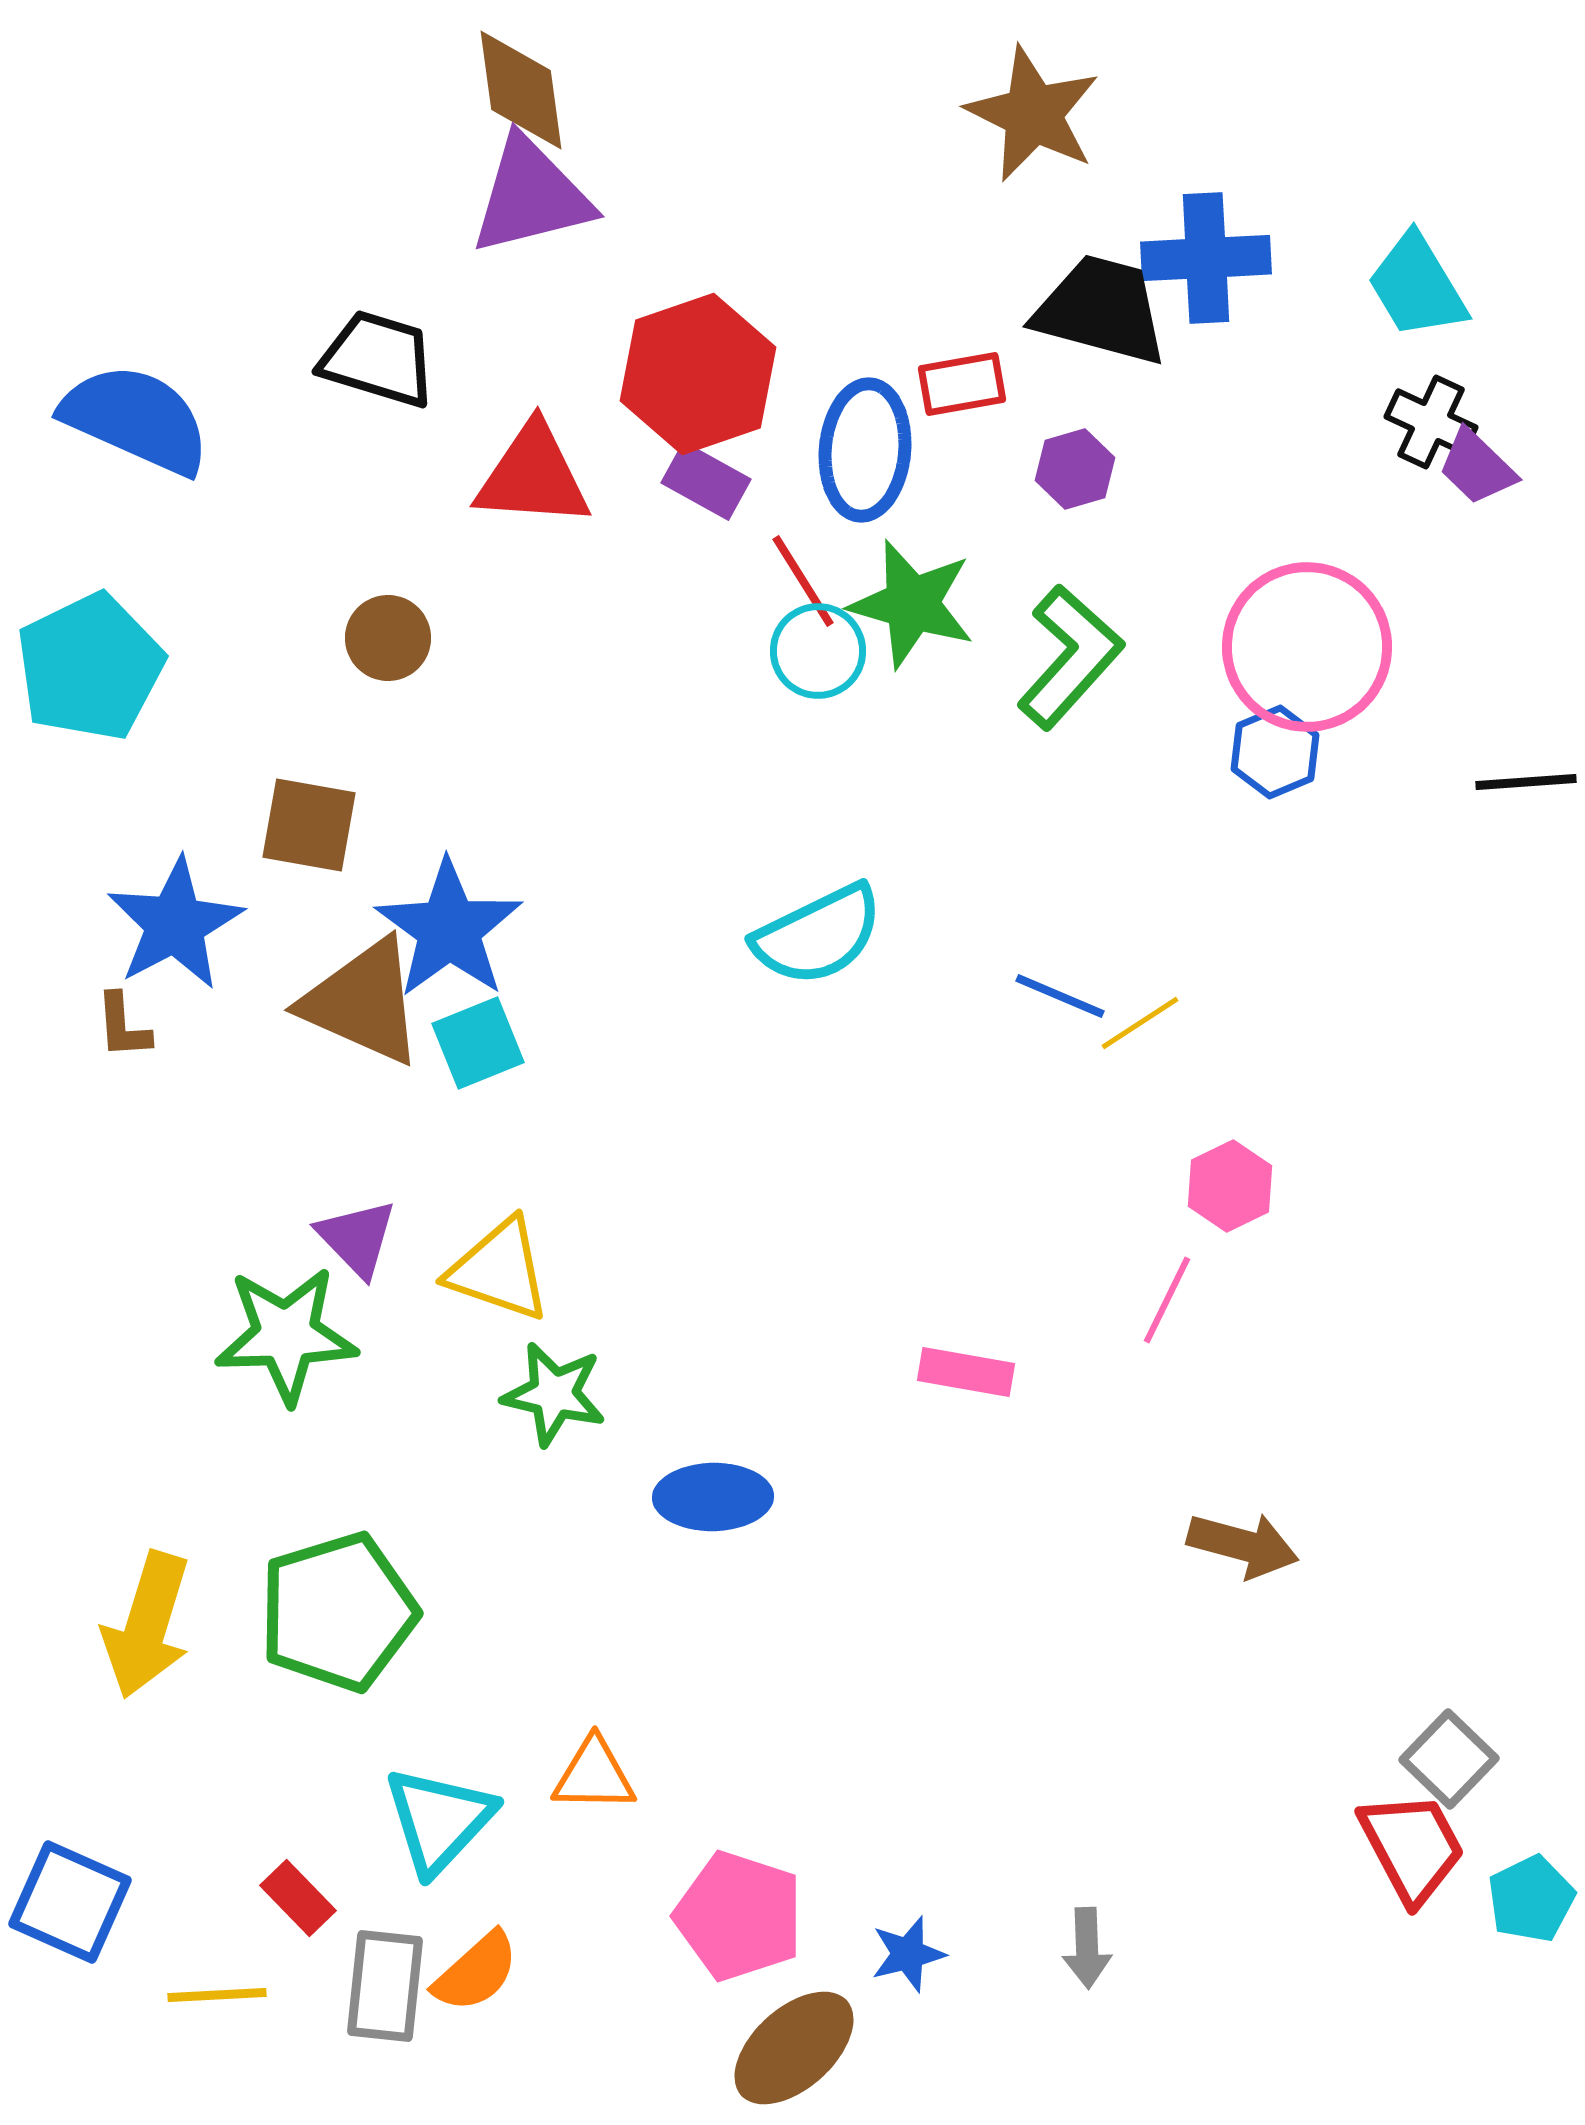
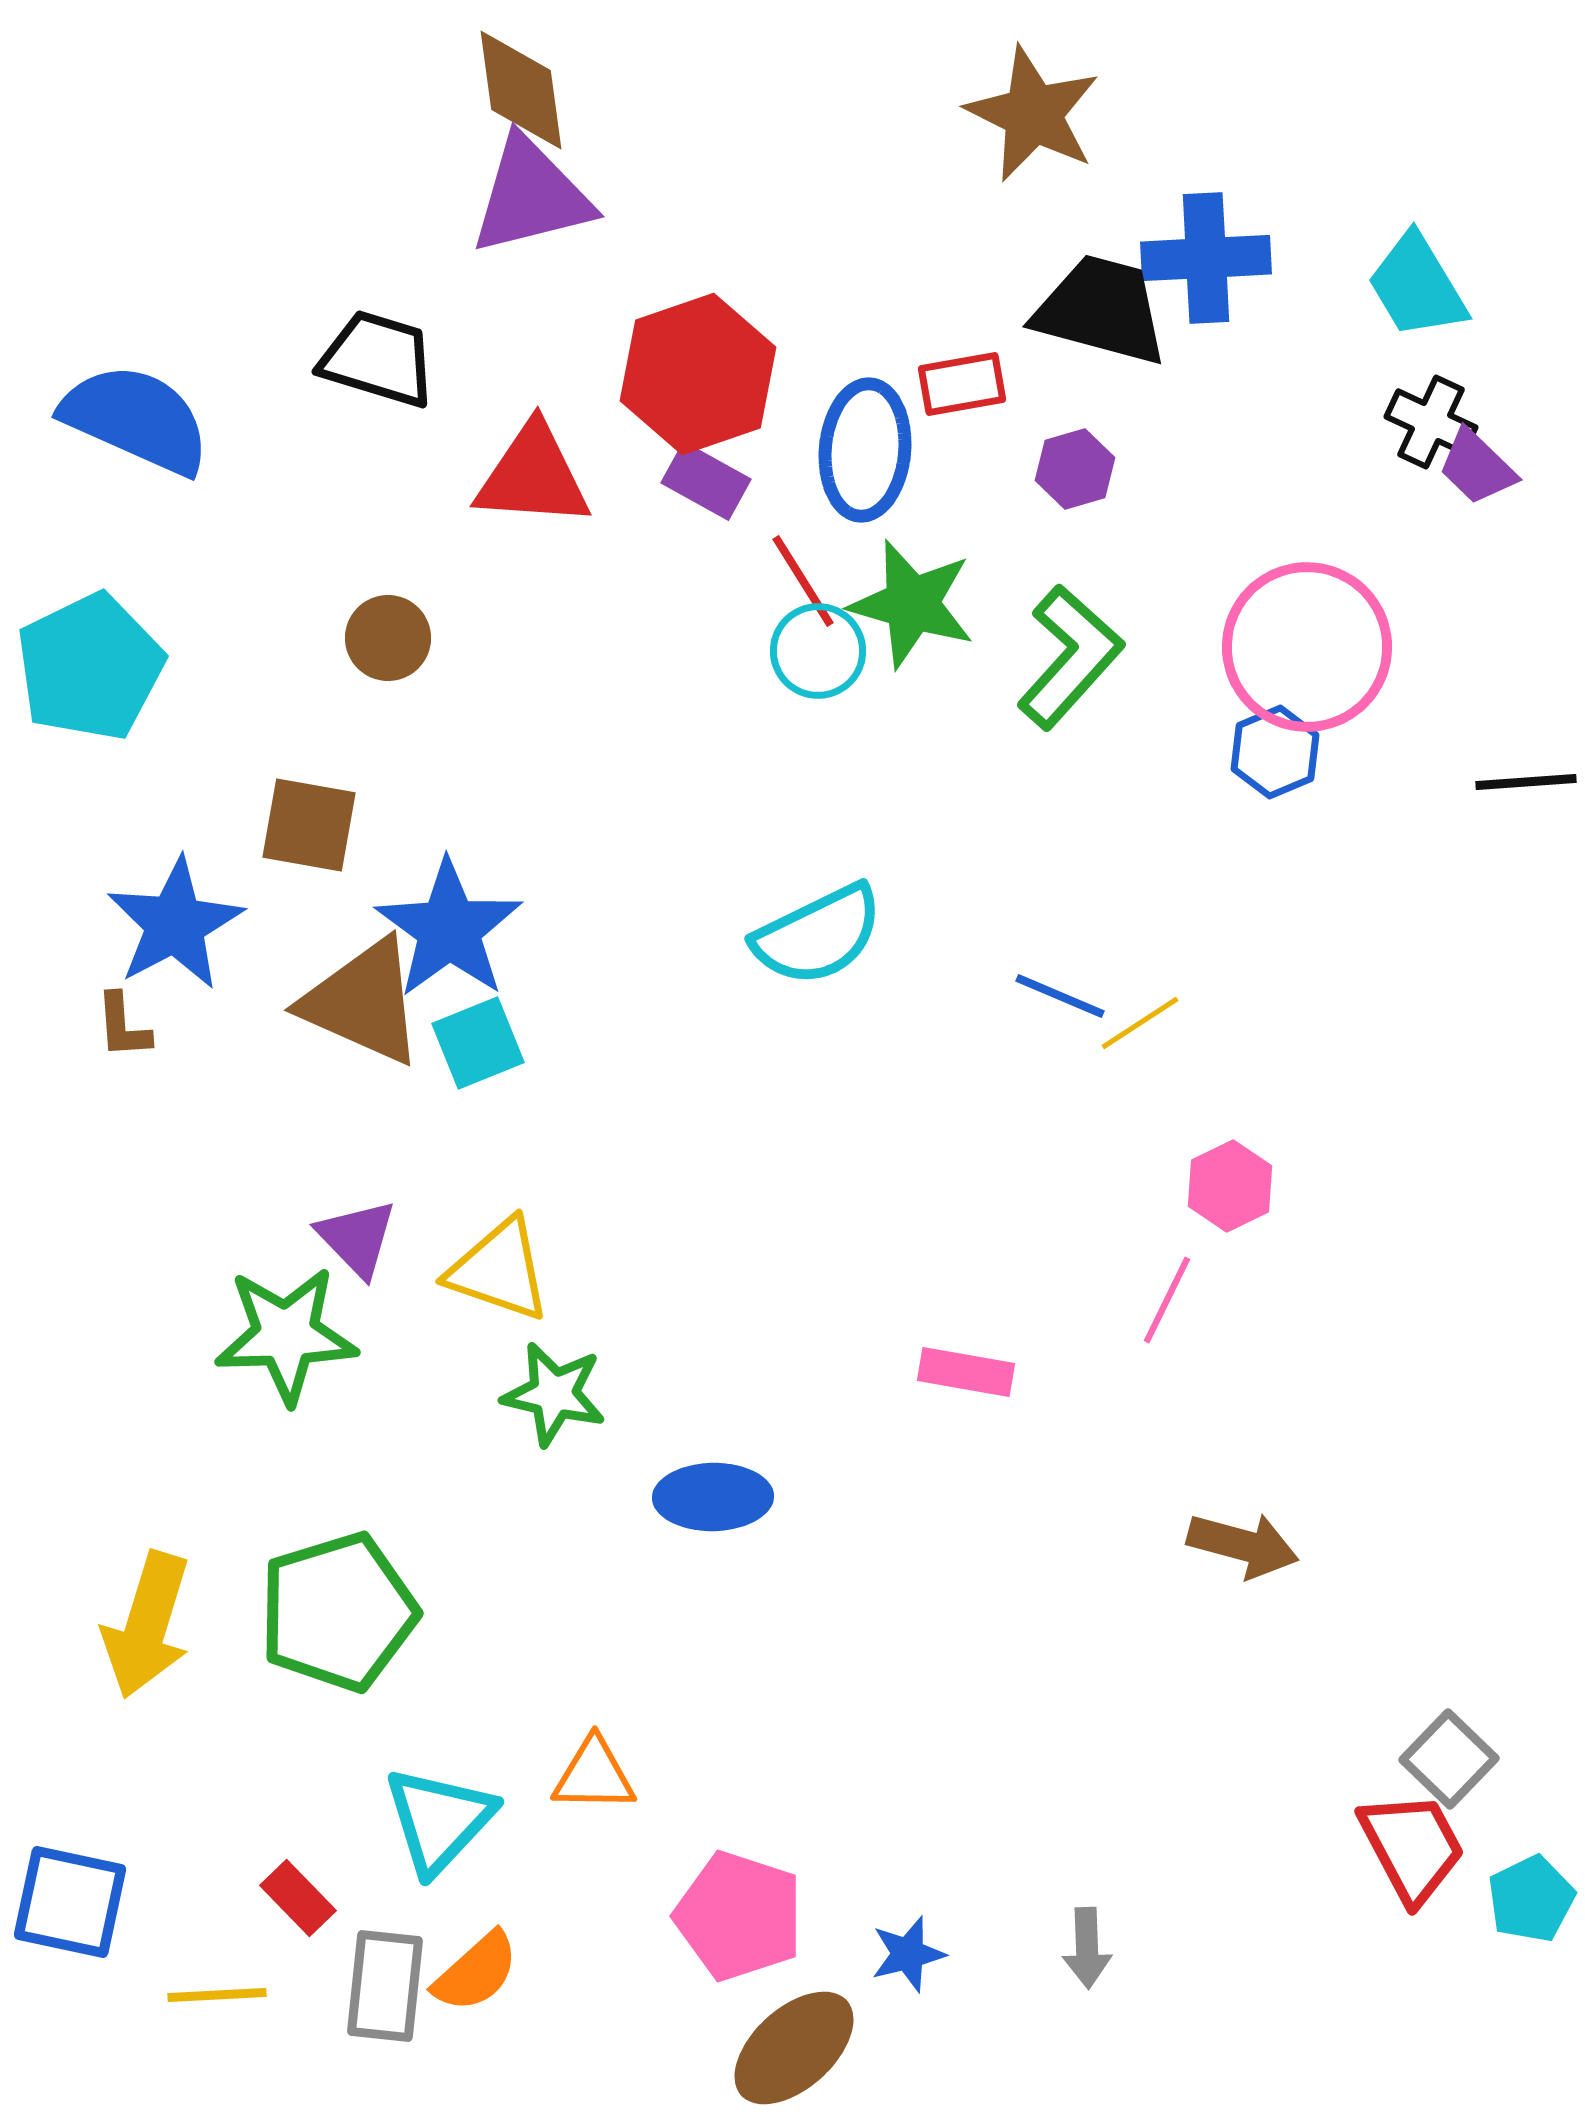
blue square at (70, 1902): rotated 12 degrees counterclockwise
